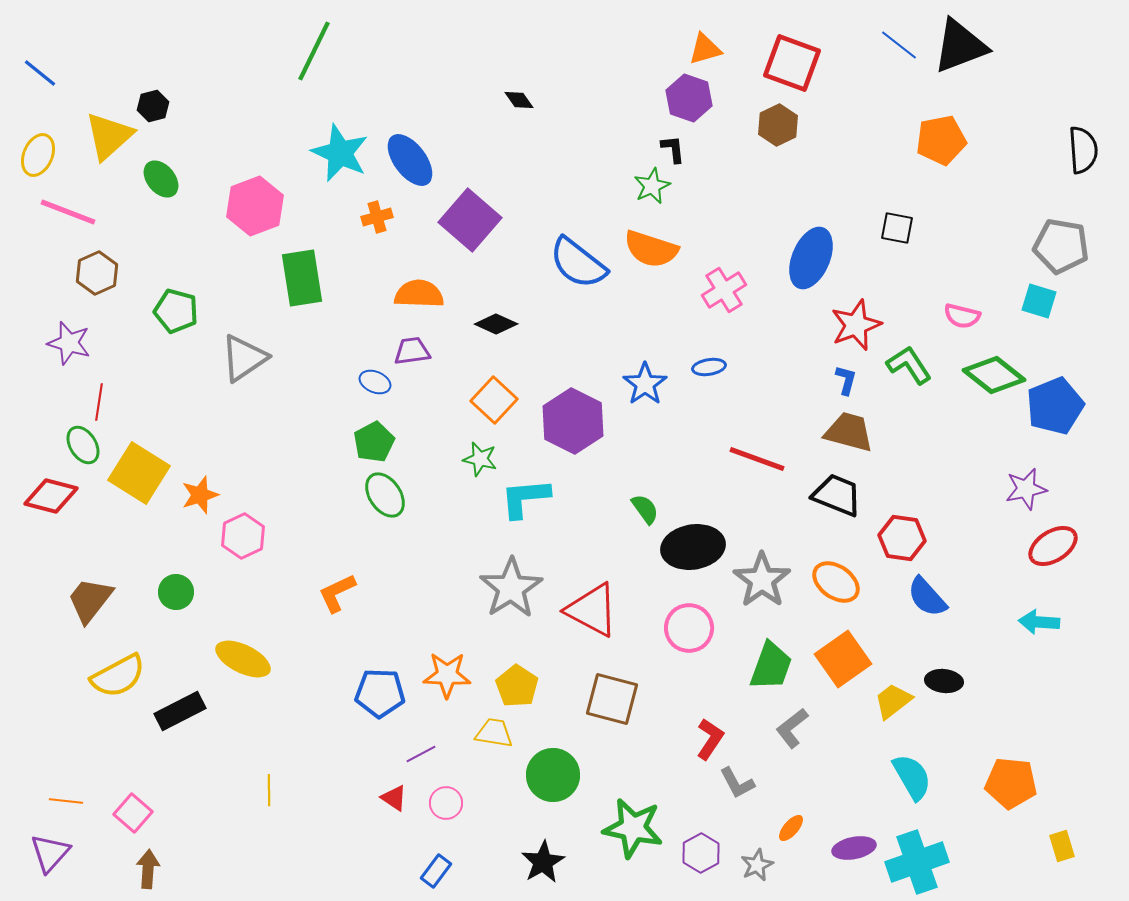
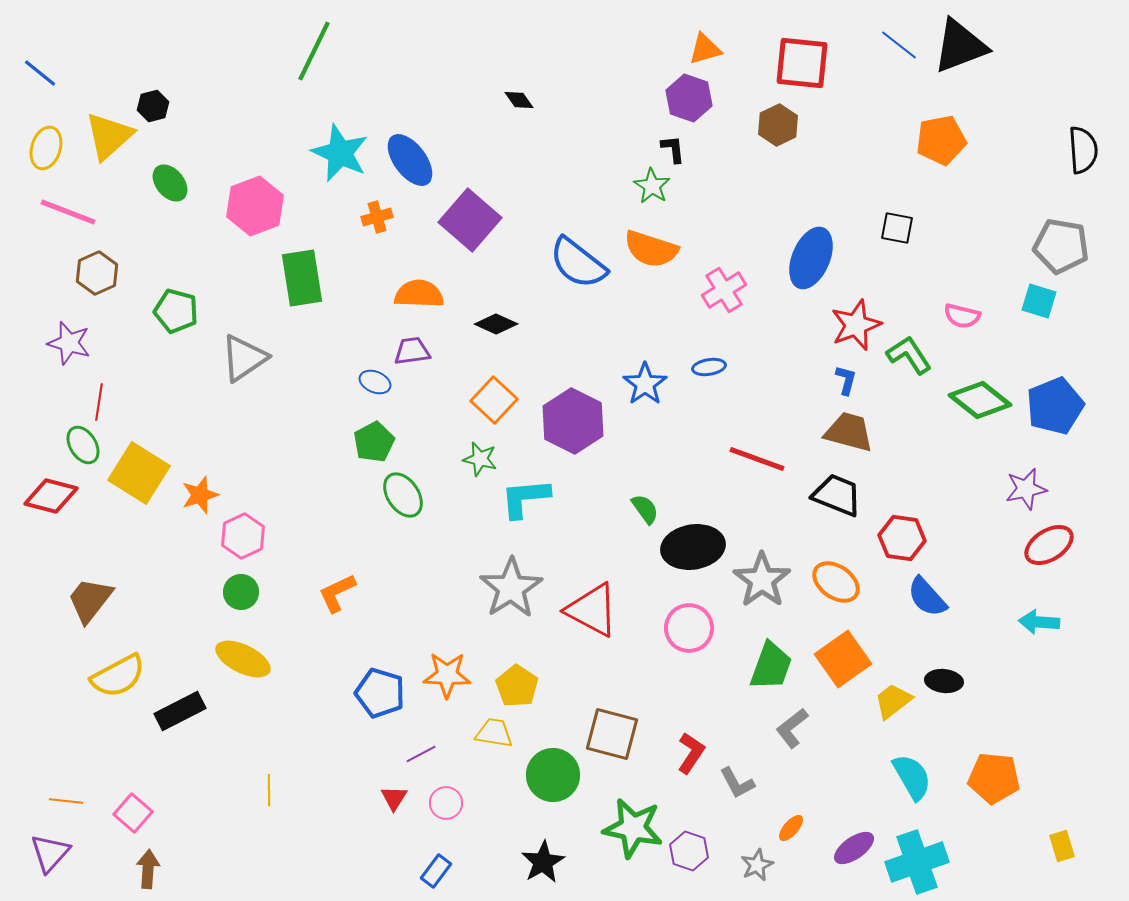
red square at (792, 63): moved 10 px right; rotated 14 degrees counterclockwise
yellow ellipse at (38, 155): moved 8 px right, 7 px up; rotated 6 degrees counterclockwise
green ellipse at (161, 179): moved 9 px right, 4 px down
green star at (652, 186): rotated 15 degrees counterclockwise
green L-shape at (909, 365): moved 10 px up
green diamond at (994, 375): moved 14 px left, 25 px down
green ellipse at (385, 495): moved 18 px right
red ellipse at (1053, 546): moved 4 px left, 1 px up
green circle at (176, 592): moved 65 px right
blue pentagon at (380, 693): rotated 15 degrees clockwise
brown square at (612, 699): moved 35 px down
red L-shape at (710, 739): moved 19 px left, 14 px down
orange pentagon at (1011, 783): moved 17 px left, 5 px up
red triangle at (394, 798): rotated 28 degrees clockwise
purple ellipse at (854, 848): rotated 24 degrees counterclockwise
purple hexagon at (701, 853): moved 12 px left, 2 px up; rotated 12 degrees counterclockwise
